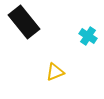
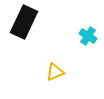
black rectangle: rotated 64 degrees clockwise
